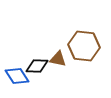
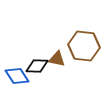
brown triangle: moved 1 px left
